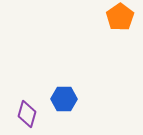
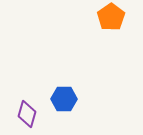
orange pentagon: moved 9 px left
